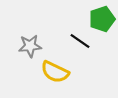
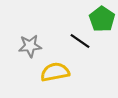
green pentagon: rotated 20 degrees counterclockwise
yellow semicircle: rotated 144 degrees clockwise
